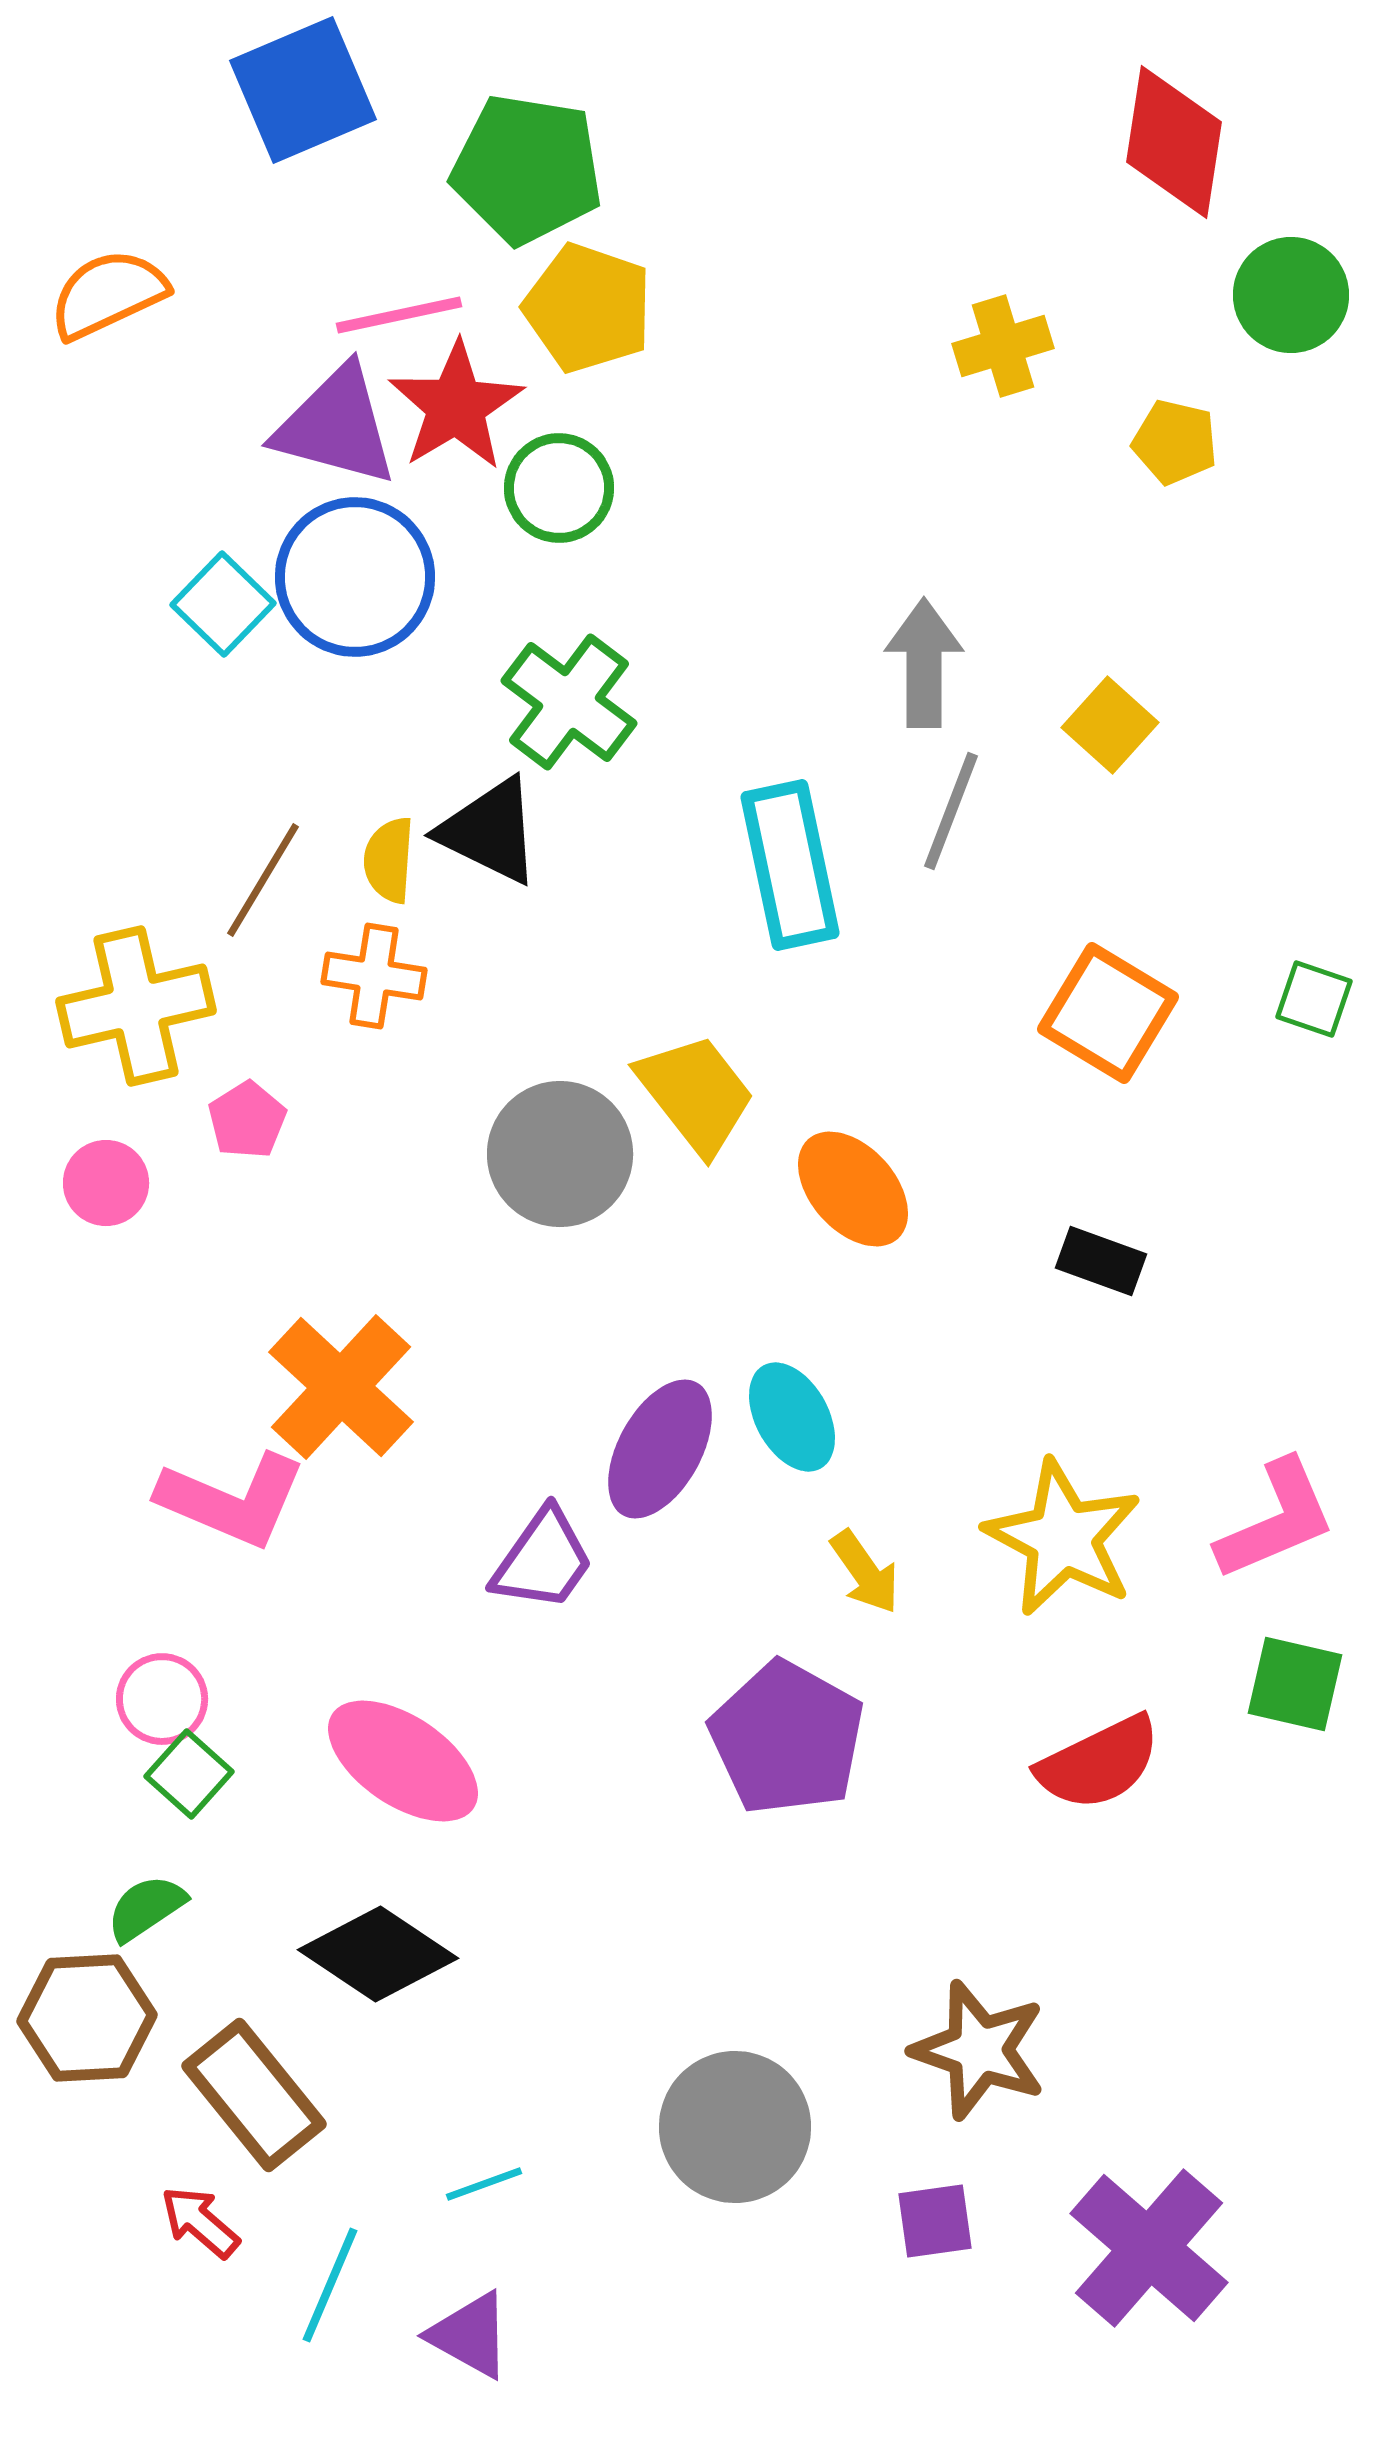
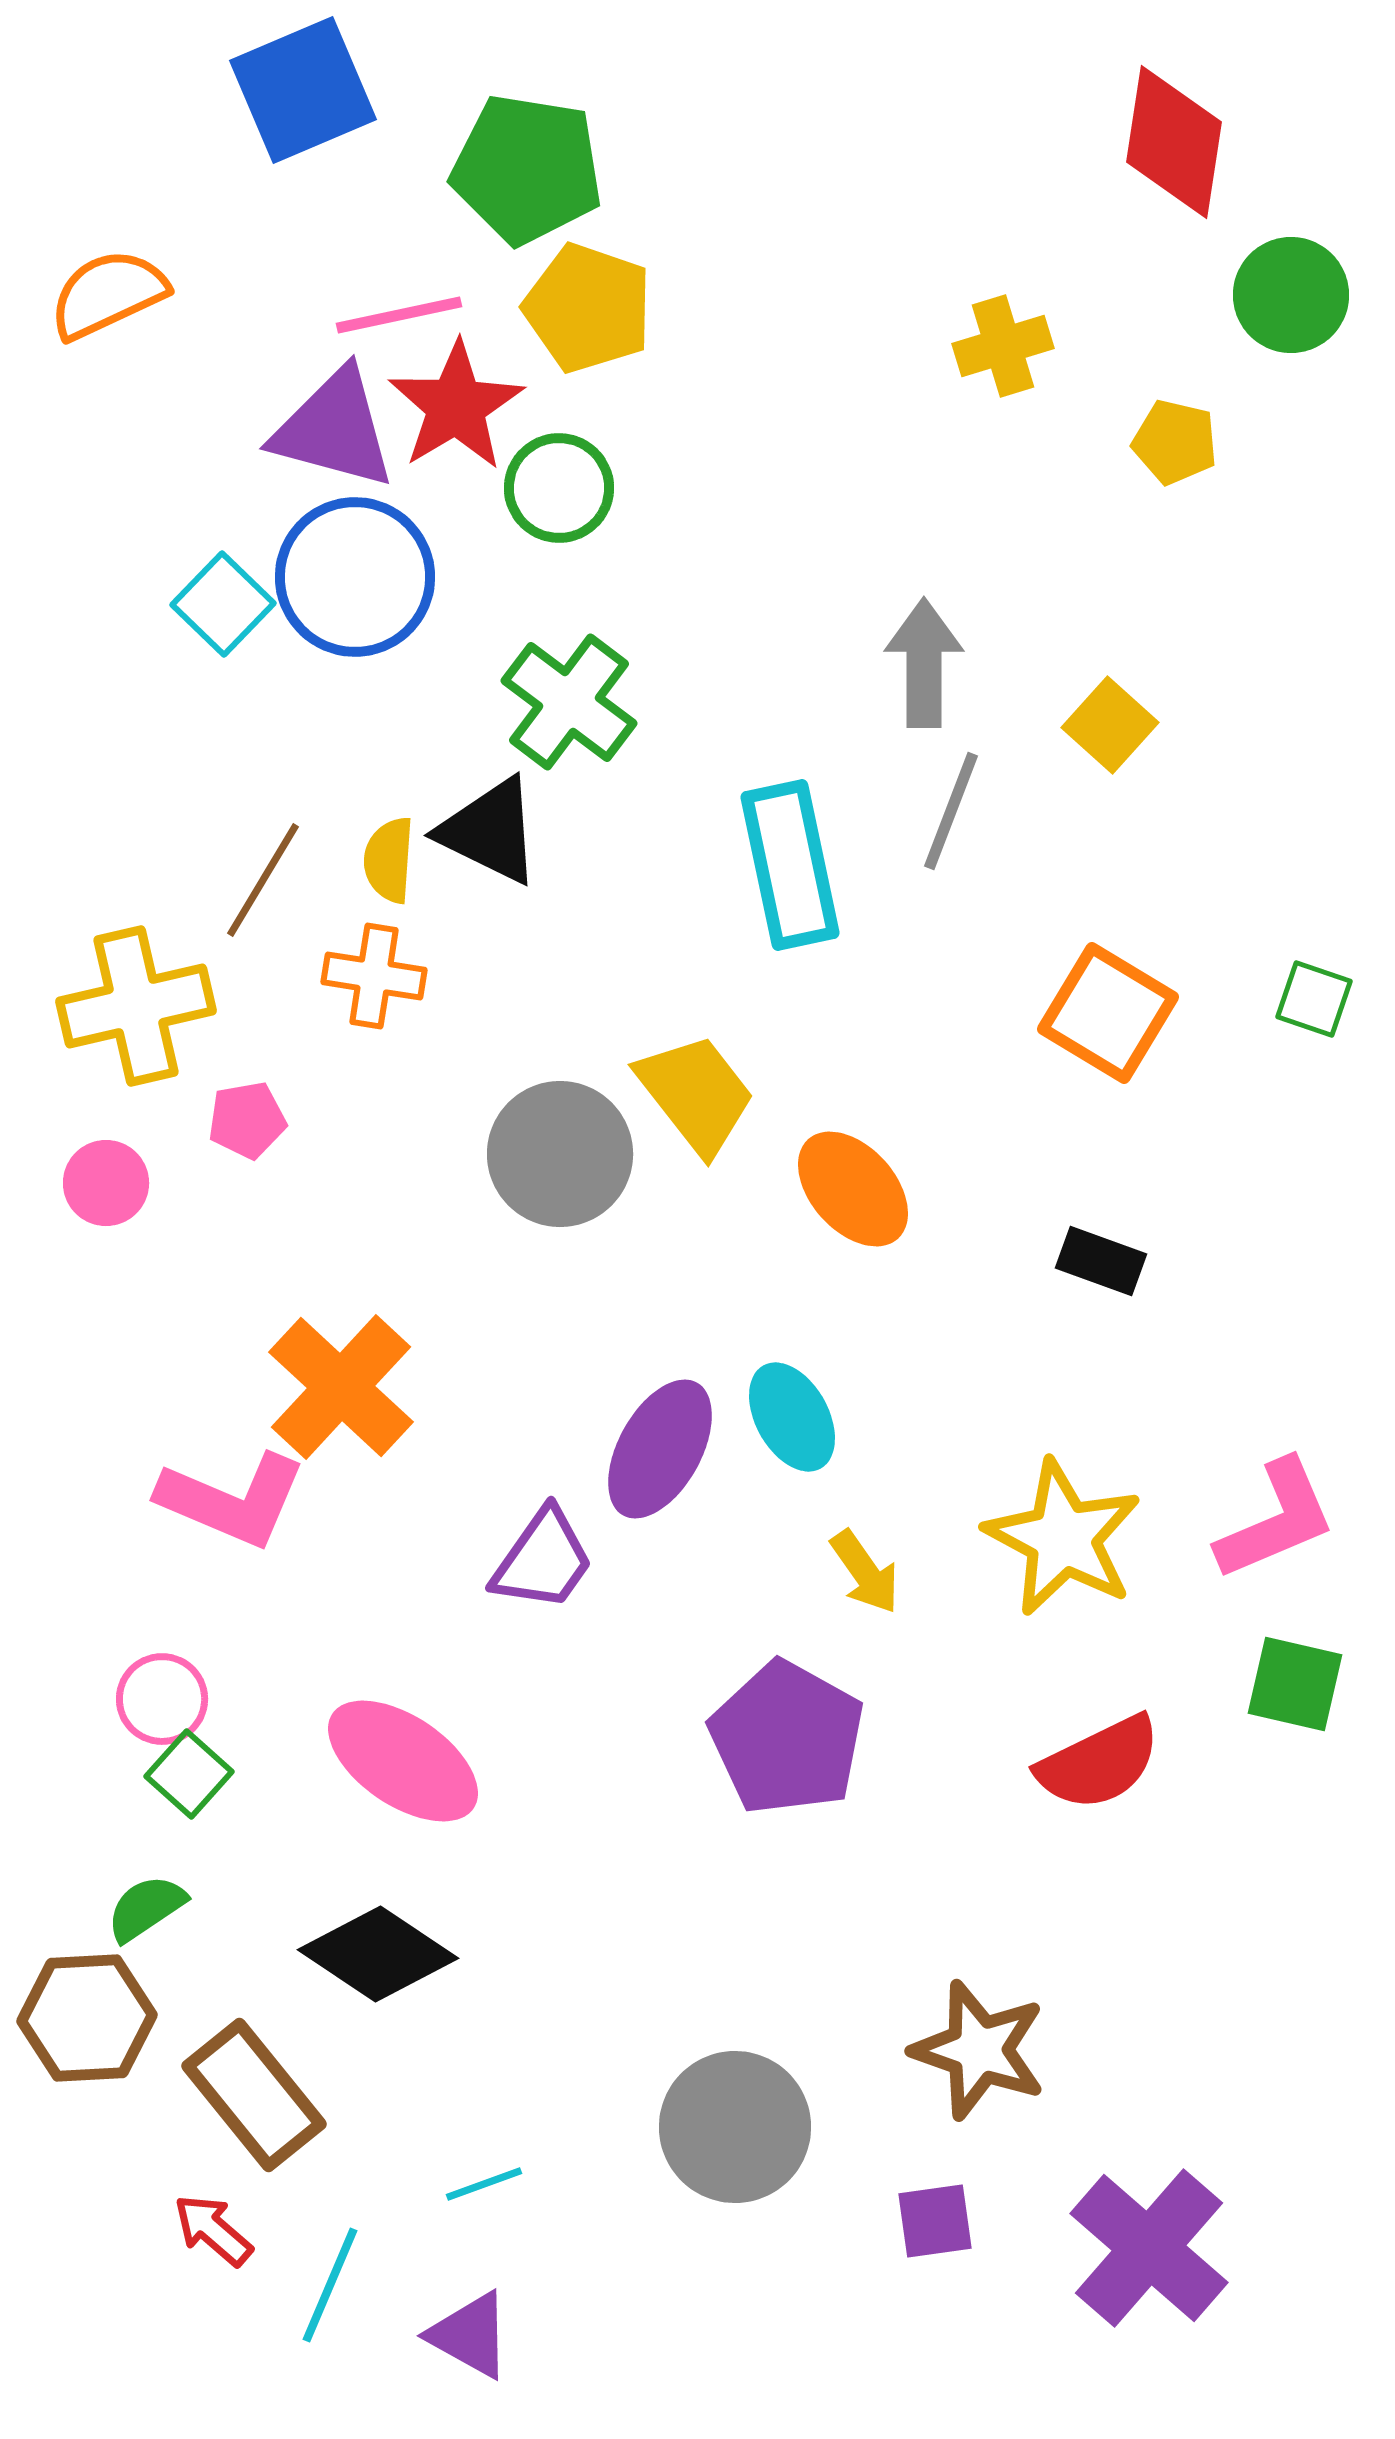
purple triangle at (336, 426): moved 2 px left, 3 px down
pink pentagon at (247, 1120): rotated 22 degrees clockwise
red arrow at (200, 2222): moved 13 px right, 8 px down
